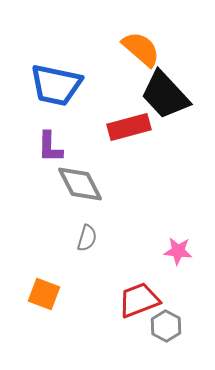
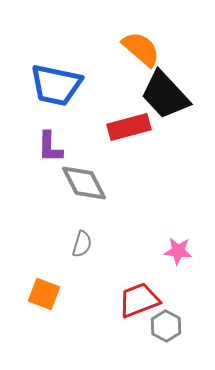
gray diamond: moved 4 px right, 1 px up
gray semicircle: moved 5 px left, 6 px down
